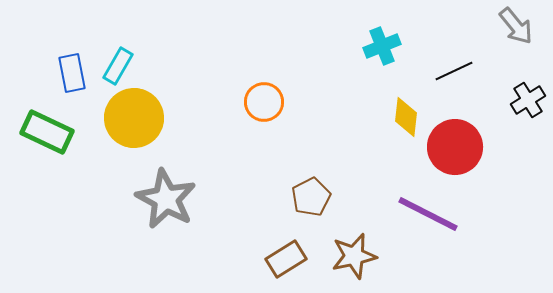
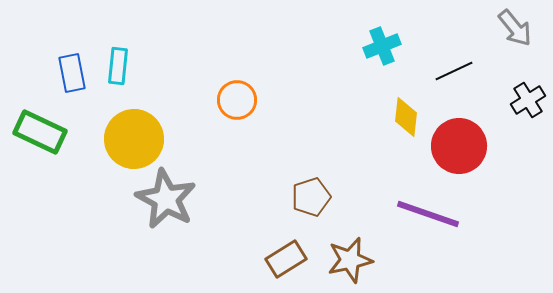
gray arrow: moved 1 px left, 2 px down
cyan rectangle: rotated 24 degrees counterclockwise
orange circle: moved 27 px left, 2 px up
yellow circle: moved 21 px down
green rectangle: moved 7 px left
red circle: moved 4 px right, 1 px up
brown pentagon: rotated 9 degrees clockwise
purple line: rotated 8 degrees counterclockwise
brown star: moved 4 px left, 4 px down
